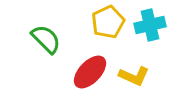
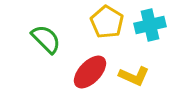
yellow pentagon: moved 1 px left; rotated 16 degrees counterclockwise
